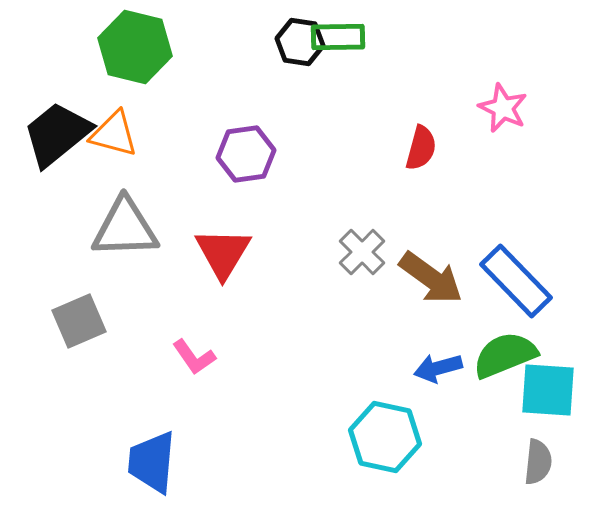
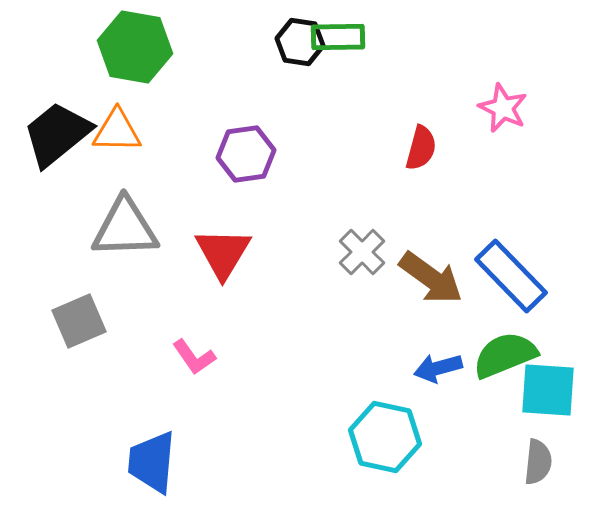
green hexagon: rotated 4 degrees counterclockwise
orange triangle: moved 3 px right, 3 px up; rotated 14 degrees counterclockwise
blue rectangle: moved 5 px left, 5 px up
